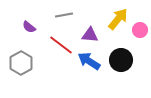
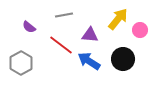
black circle: moved 2 px right, 1 px up
